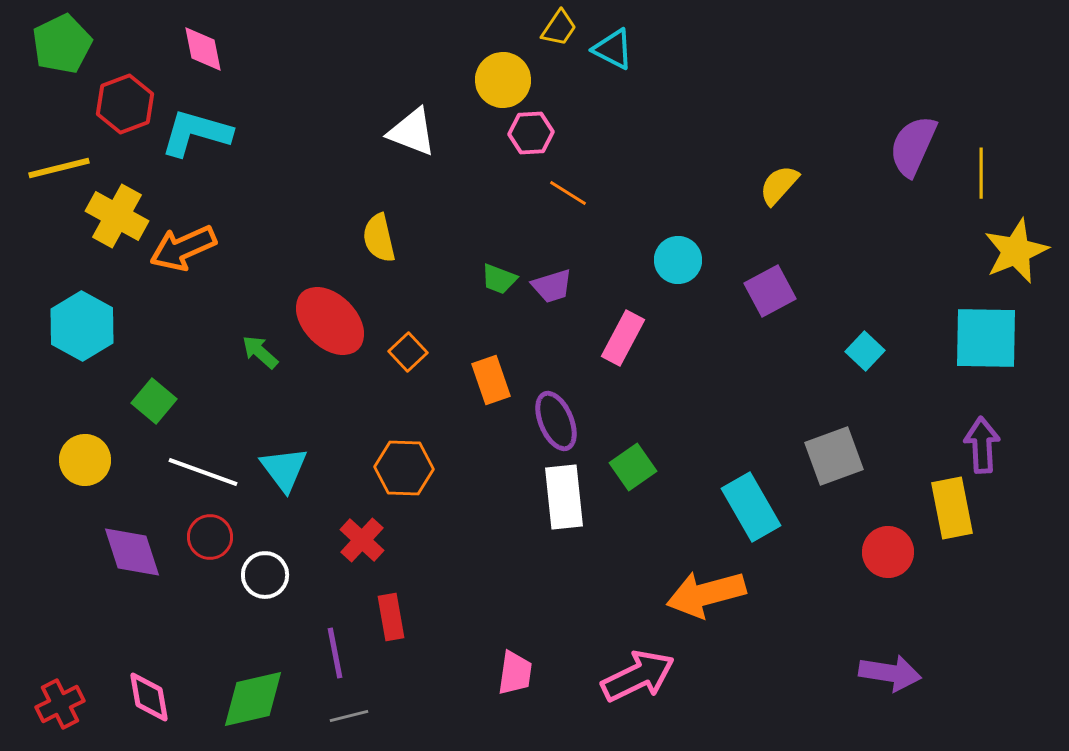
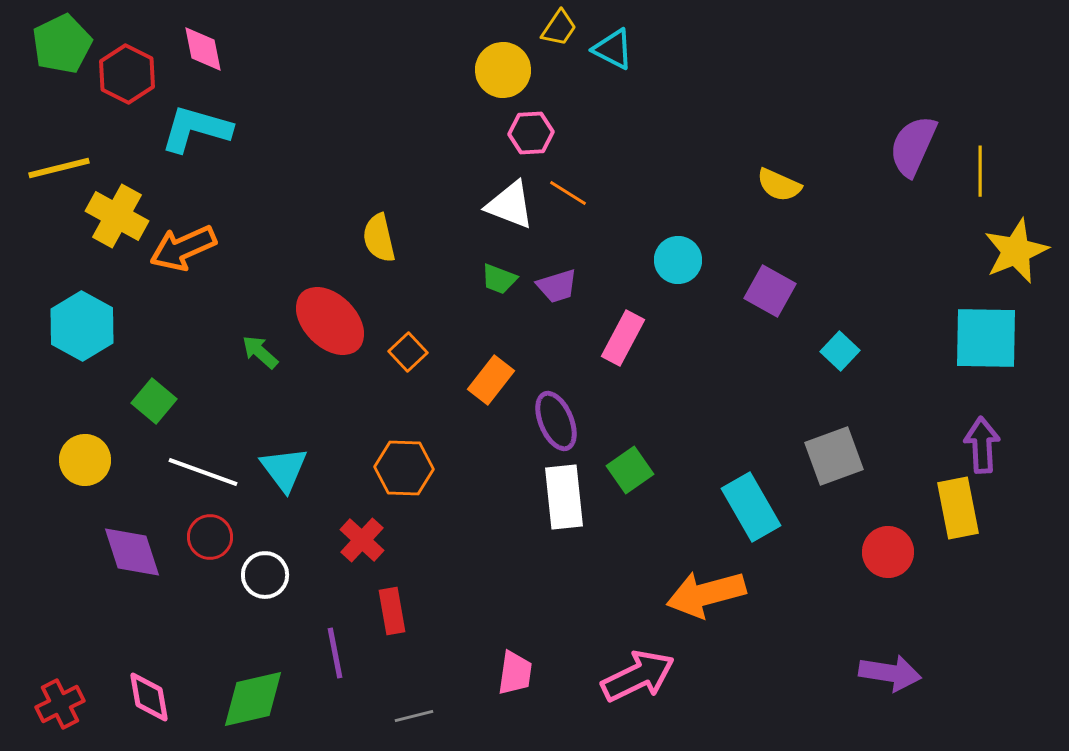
yellow circle at (503, 80): moved 10 px up
red hexagon at (125, 104): moved 2 px right, 30 px up; rotated 12 degrees counterclockwise
white triangle at (412, 132): moved 98 px right, 73 px down
cyan L-shape at (196, 133): moved 4 px up
yellow line at (981, 173): moved 1 px left, 2 px up
yellow semicircle at (779, 185): rotated 108 degrees counterclockwise
purple trapezoid at (552, 286): moved 5 px right
purple square at (770, 291): rotated 33 degrees counterclockwise
cyan square at (865, 351): moved 25 px left
orange rectangle at (491, 380): rotated 57 degrees clockwise
green square at (633, 467): moved 3 px left, 3 px down
yellow rectangle at (952, 508): moved 6 px right
red rectangle at (391, 617): moved 1 px right, 6 px up
gray line at (349, 716): moved 65 px right
